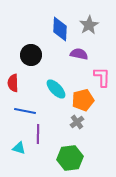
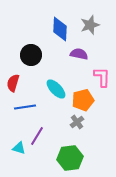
gray star: moved 1 px right; rotated 12 degrees clockwise
red semicircle: rotated 18 degrees clockwise
blue line: moved 4 px up; rotated 20 degrees counterclockwise
purple line: moved 1 px left, 2 px down; rotated 30 degrees clockwise
